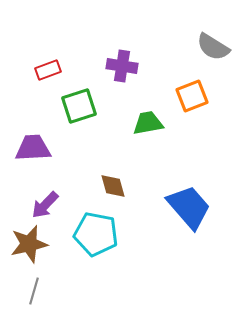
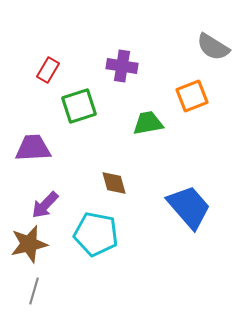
red rectangle: rotated 40 degrees counterclockwise
brown diamond: moved 1 px right, 3 px up
